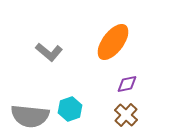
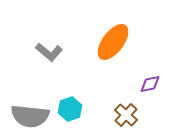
purple diamond: moved 23 px right
